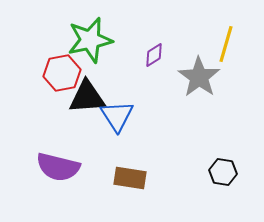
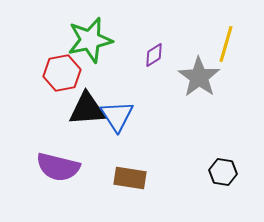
black triangle: moved 12 px down
